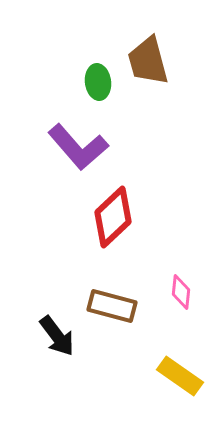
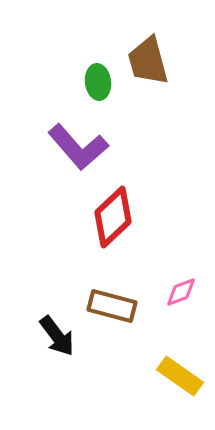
pink diamond: rotated 64 degrees clockwise
